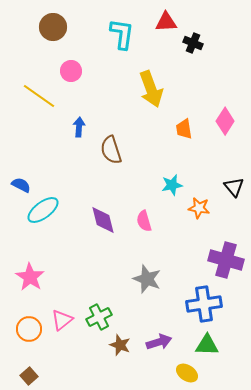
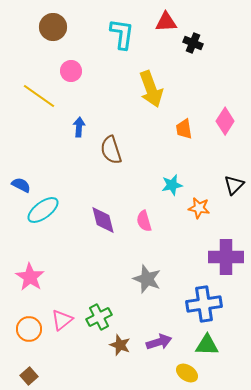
black triangle: moved 2 px up; rotated 25 degrees clockwise
purple cross: moved 3 px up; rotated 16 degrees counterclockwise
